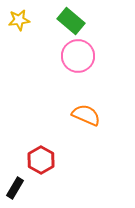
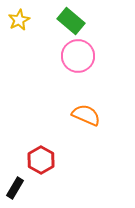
yellow star: rotated 20 degrees counterclockwise
